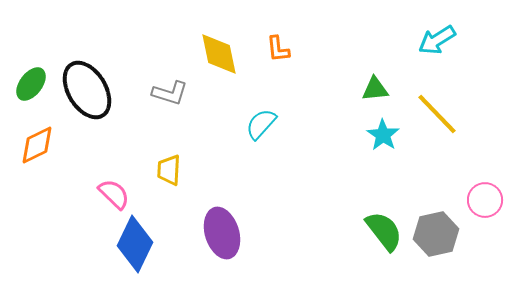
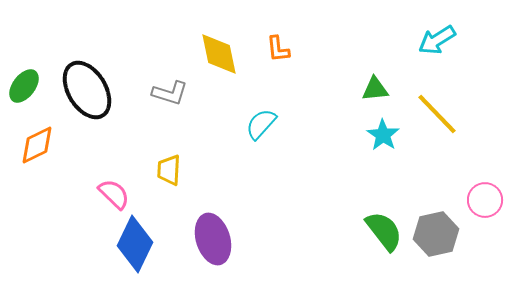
green ellipse: moved 7 px left, 2 px down
purple ellipse: moved 9 px left, 6 px down
